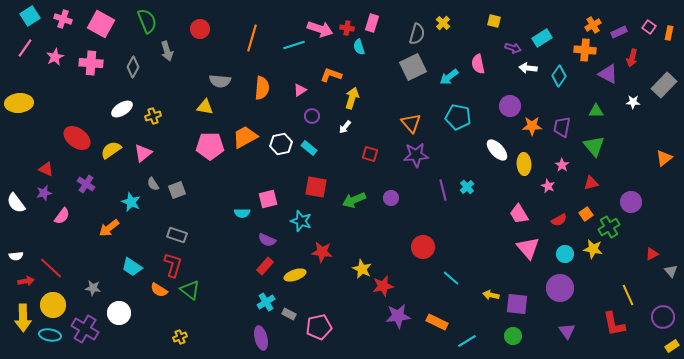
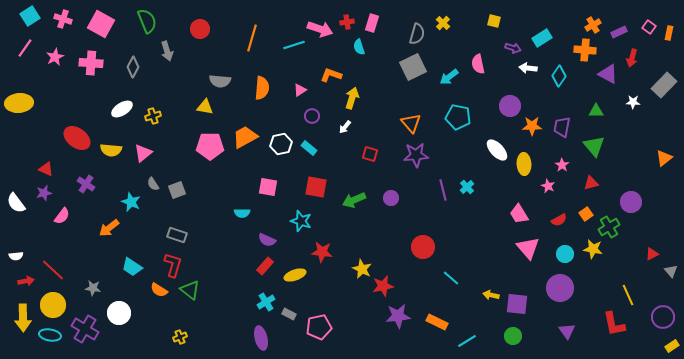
red cross at (347, 28): moved 6 px up; rotated 16 degrees counterclockwise
yellow semicircle at (111, 150): rotated 140 degrees counterclockwise
pink square at (268, 199): moved 12 px up; rotated 24 degrees clockwise
red line at (51, 268): moved 2 px right, 2 px down
